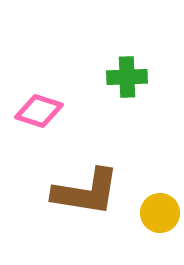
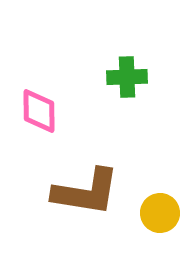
pink diamond: rotated 72 degrees clockwise
